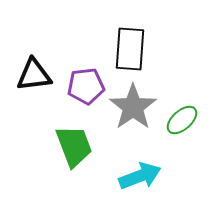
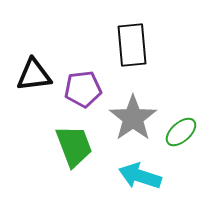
black rectangle: moved 2 px right, 4 px up; rotated 9 degrees counterclockwise
purple pentagon: moved 3 px left, 3 px down
gray star: moved 11 px down
green ellipse: moved 1 px left, 12 px down
cyan arrow: rotated 141 degrees counterclockwise
